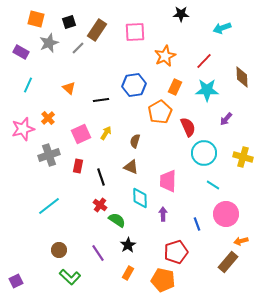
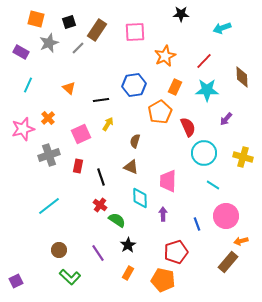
yellow arrow at (106, 133): moved 2 px right, 9 px up
pink circle at (226, 214): moved 2 px down
